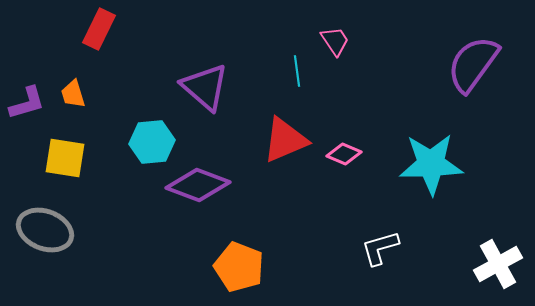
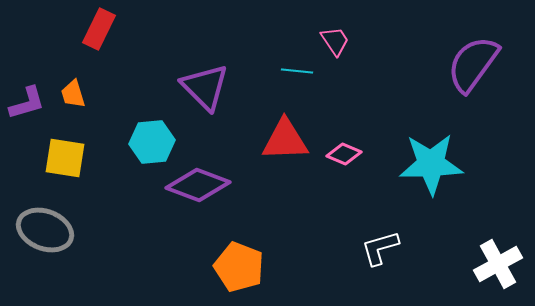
cyan line: rotated 76 degrees counterclockwise
purple triangle: rotated 4 degrees clockwise
red triangle: rotated 21 degrees clockwise
